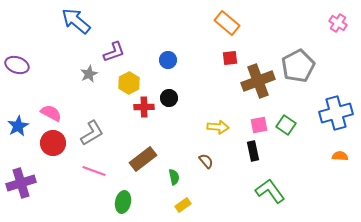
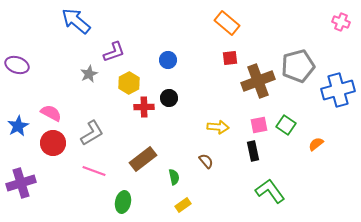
pink cross: moved 3 px right, 1 px up; rotated 12 degrees counterclockwise
gray pentagon: rotated 12 degrees clockwise
blue cross: moved 2 px right, 23 px up
orange semicircle: moved 24 px left, 12 px up; rotated 42 degrees counterclockwise
